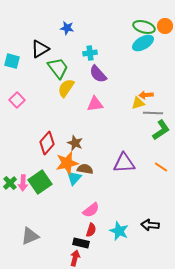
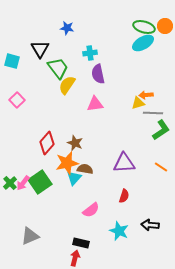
black triangle: rotated 30 degrees counterclockwise
purple semicircle: rotated 30 degrees clockwise
yellow semicircle: moved 1 px right, 3 px up
pink arrow: rotated 35 degrees clockwise
red semicircle: moved 33 px right, 34 px up
